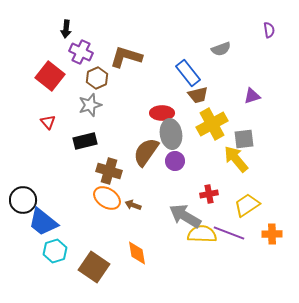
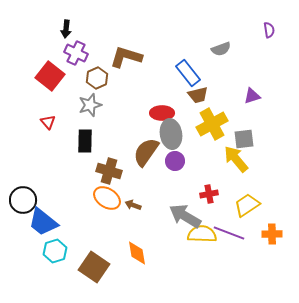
purple cross: moved 5 px left, 1 px down
black rectangle: rotated 75 degrees counterclockwise
